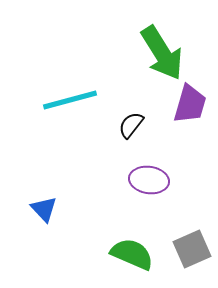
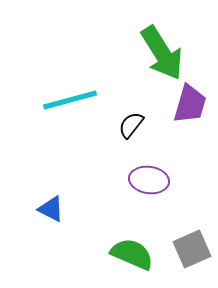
blue triangle: moved 7 px right; rotated 20 degrees counterclockwise
